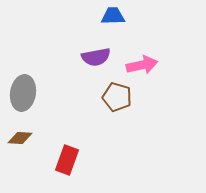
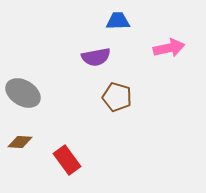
blue trapezoid: moved 5 px right, 5 px down
pink arrow: moved 27 px right, 17 px up
gray ellipse: rotated 68 degrees counterclockwise
brown diamond: moved 4 px down
red rectangle: rotated 56 degrees counterclockwise
